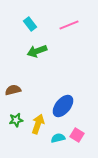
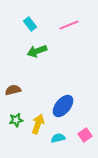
pink square: moved 8 px right; rotated 24 degrees clockwise
